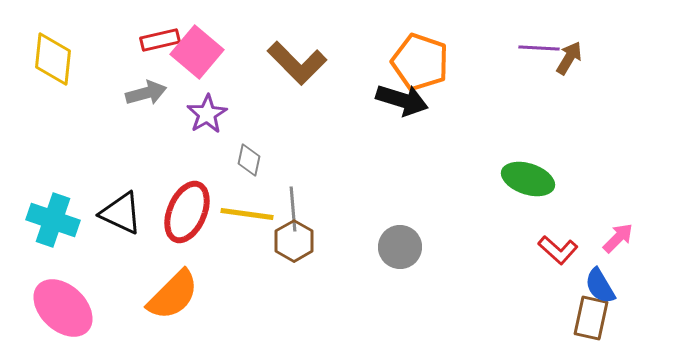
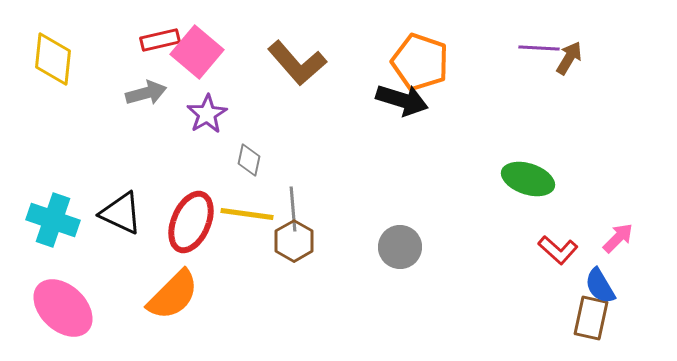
brown L-shape: rotated 4 degrees clockwise
red ellipse: moved 4 px right, 10 px down
